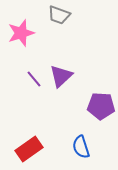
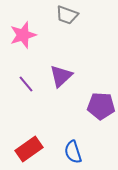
gray trapezoid: moved 8 px right
pink star: moved 2 px right, 2 px down
purple line: moved 8 px left, 5 px down
blue semicircle: moved 8 px left, 5 px down
